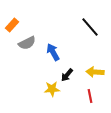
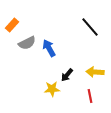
blue arrow: moved 4 px left, 4 px up
